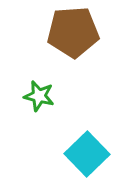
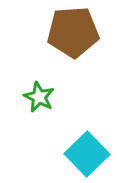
green star: moved 1 px down; rotated 12 degrees clockwise
